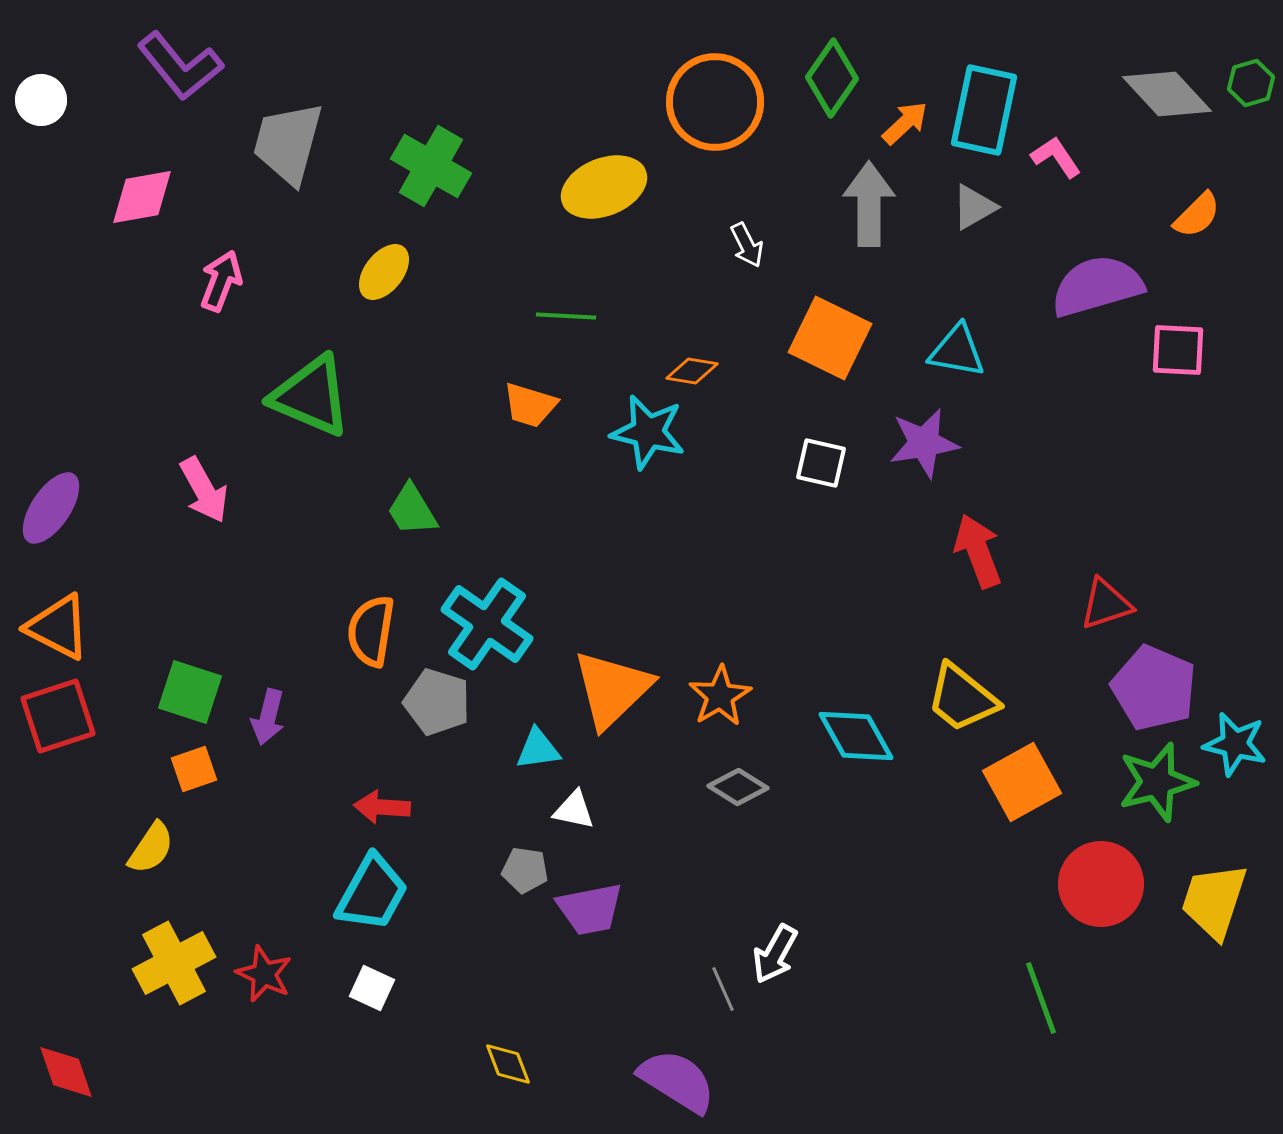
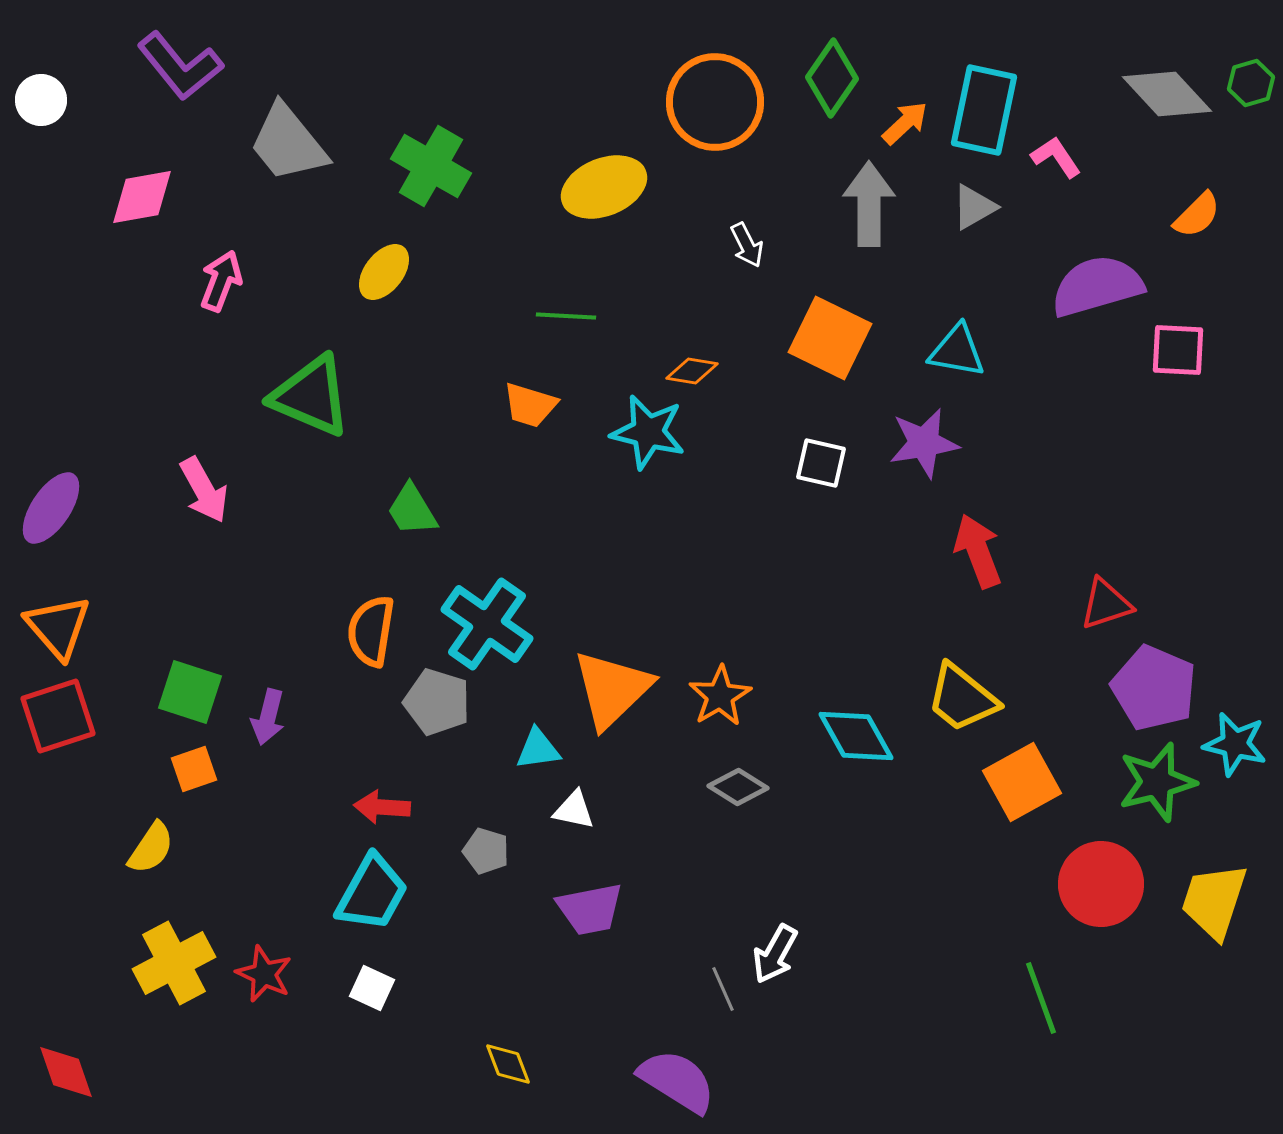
gray trapezoid at (288, 143): rotated 54 degrees counterclockwise
orange triangle at (58, 627): rotated 22 degrees clockwise
gray pentagon at (525, 870): moved 39 px left, 19 px up; rotated 9 degrees clockwise
